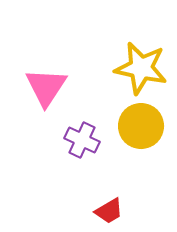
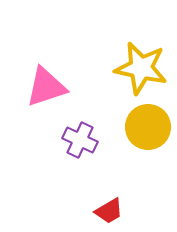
pink triangle: rotated 39 degrees clockwise
yellow circle: moved 7 px right, 1 px down
purple cross: moved 2 px left
